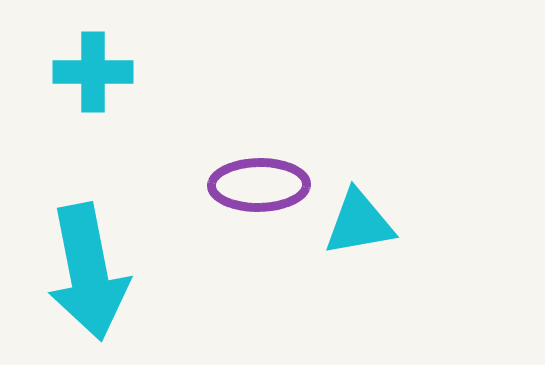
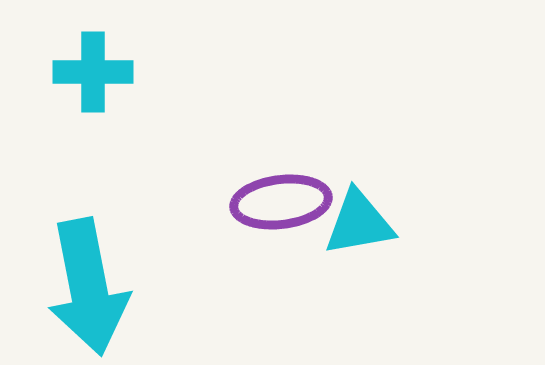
purple ellipse: moved 22 px right, 17 px down; rotated 6 degrees counterclockwise
cyan arrow: moved 15 px down
